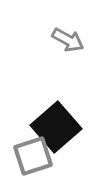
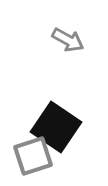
black square: rotated 15 degrees counterclockwise
